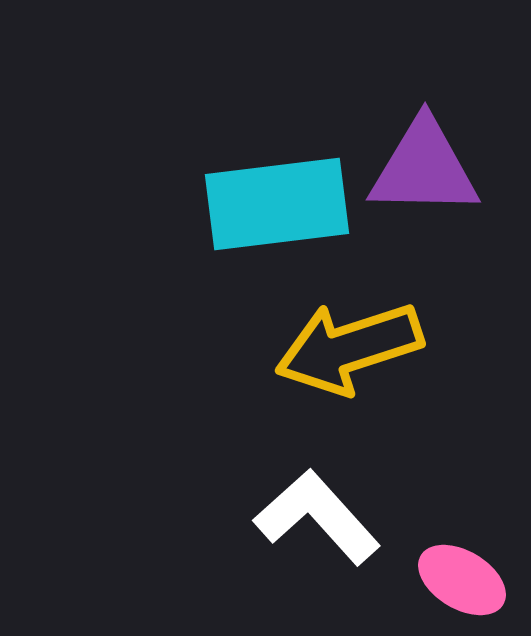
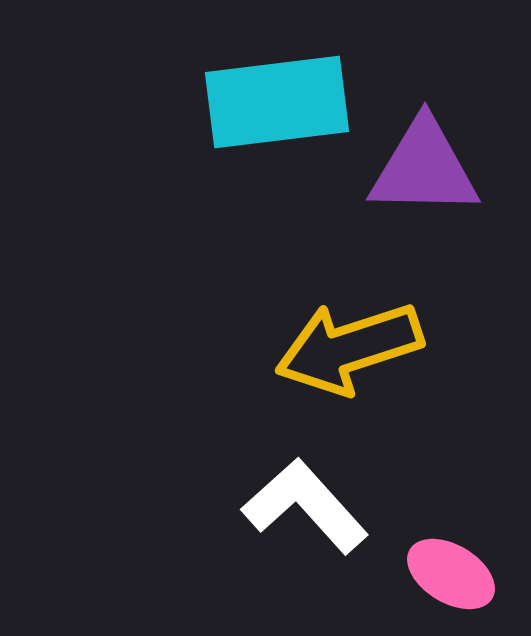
cyan rectangle: moved 102 px up
white L-shape: moved 12 px left, 11 px up
pink ellipse: moved 11 px left, 6 px up
